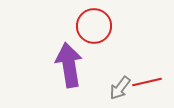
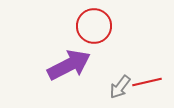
purple arrow: rotated 72 degrees clockwise
gray arrow: moved 1 px up
